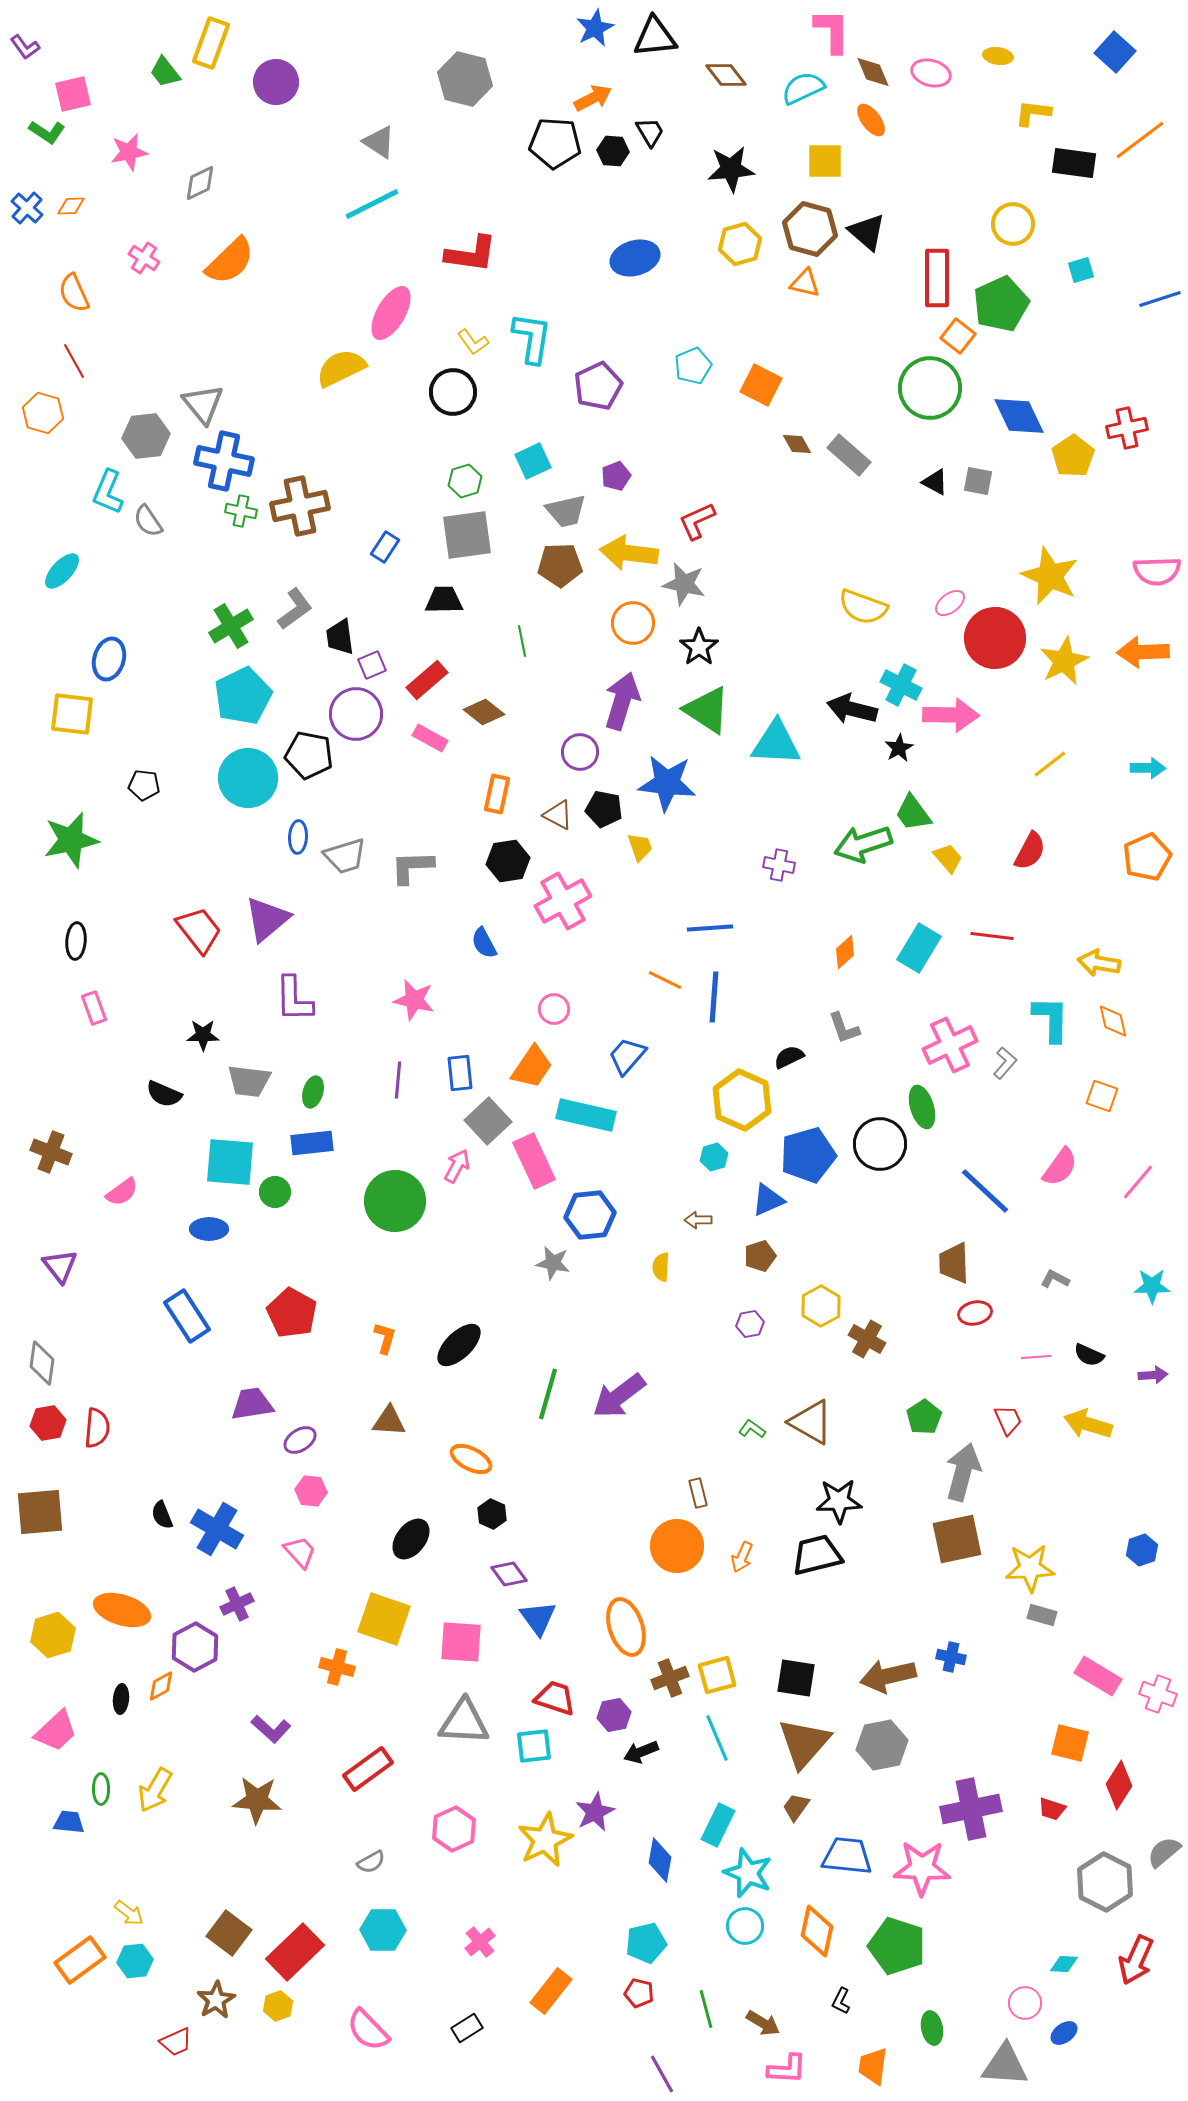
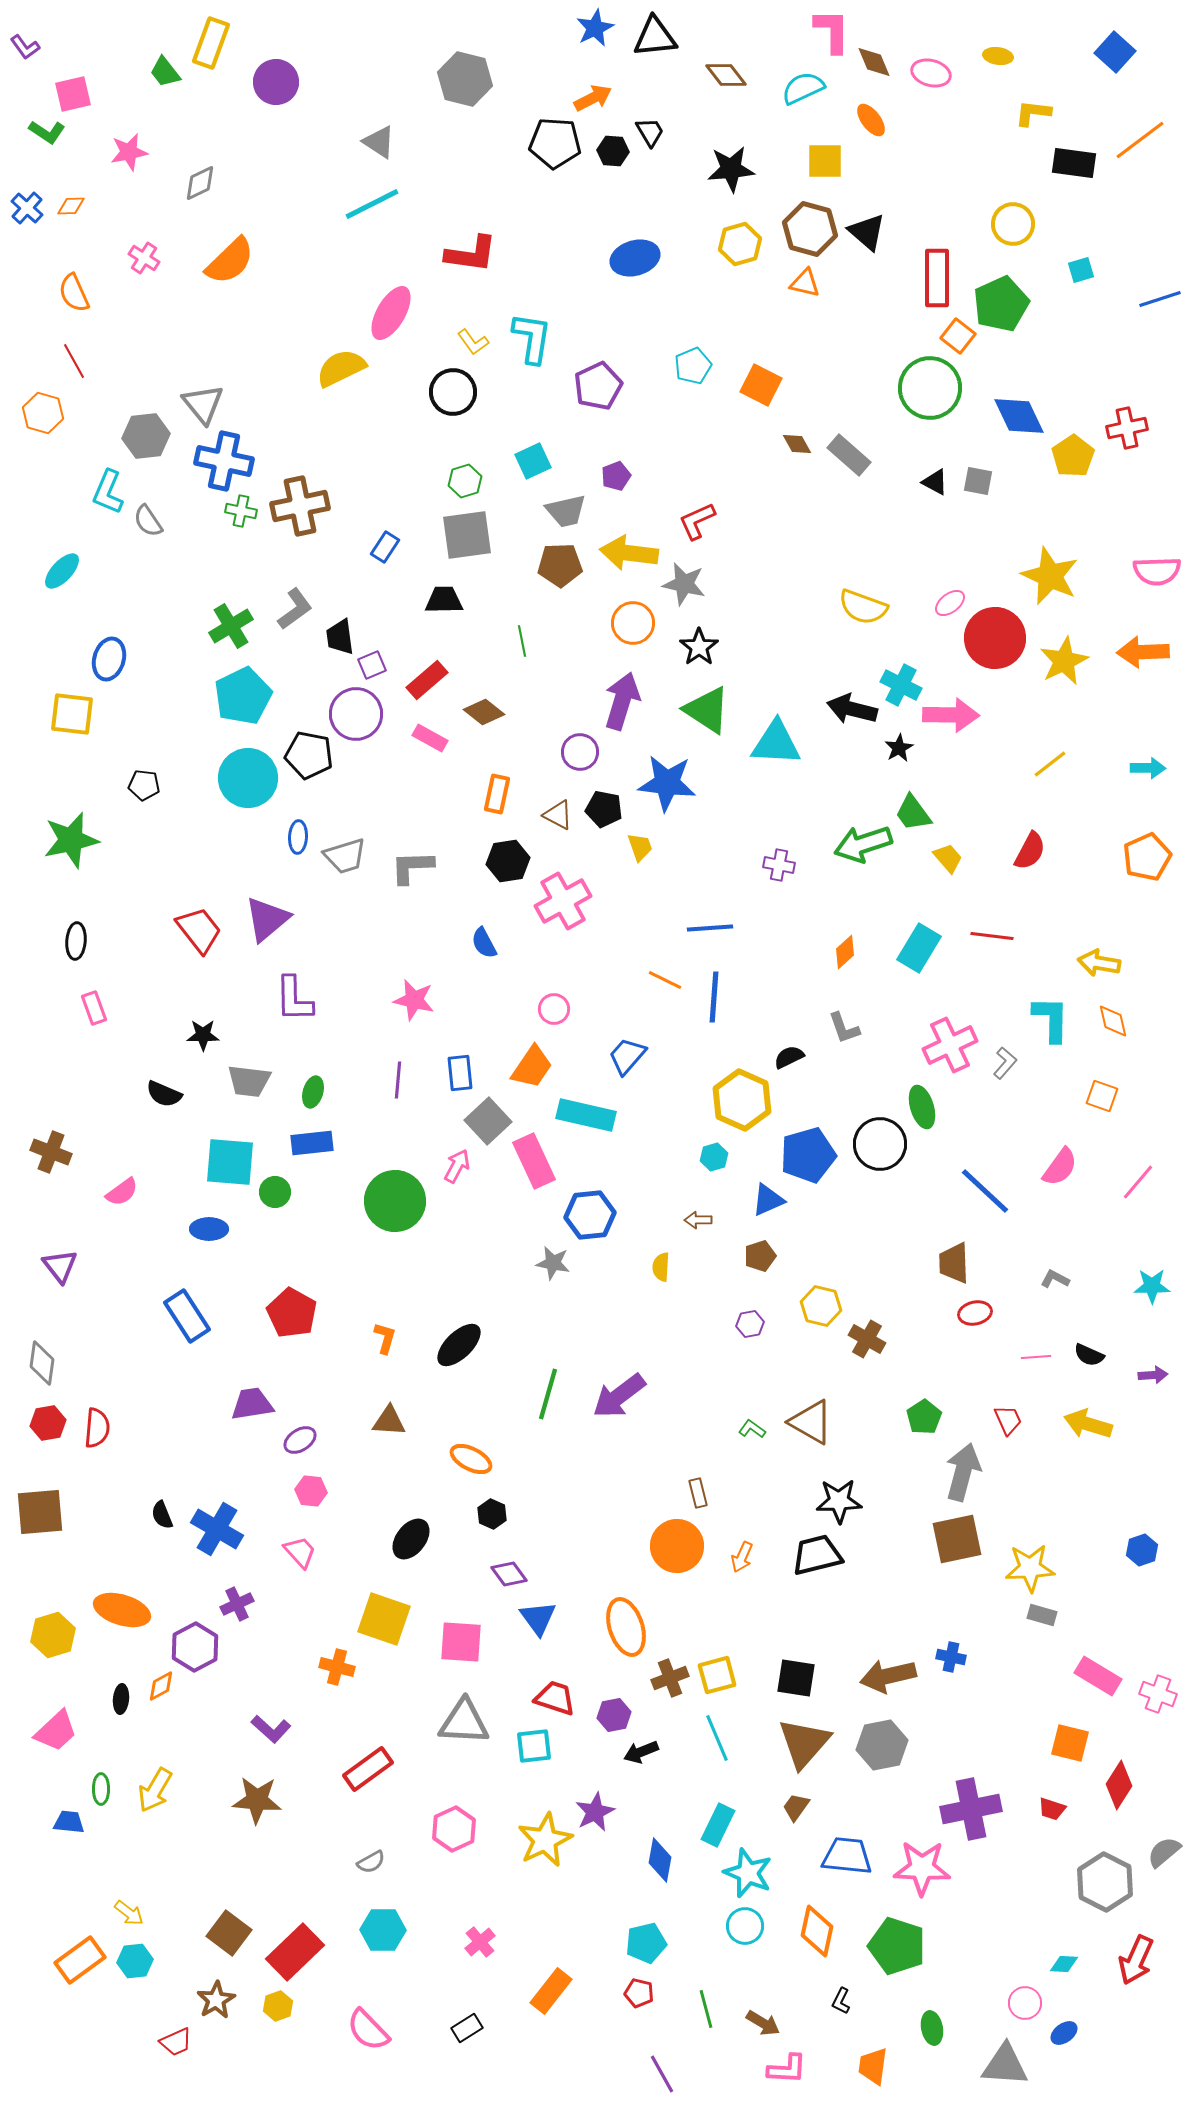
brown diamond at (873, 72): moved 1 px right, 10 px up
yellow hexagon at (821, 1306): rotated 18 degrees counterclockwise
